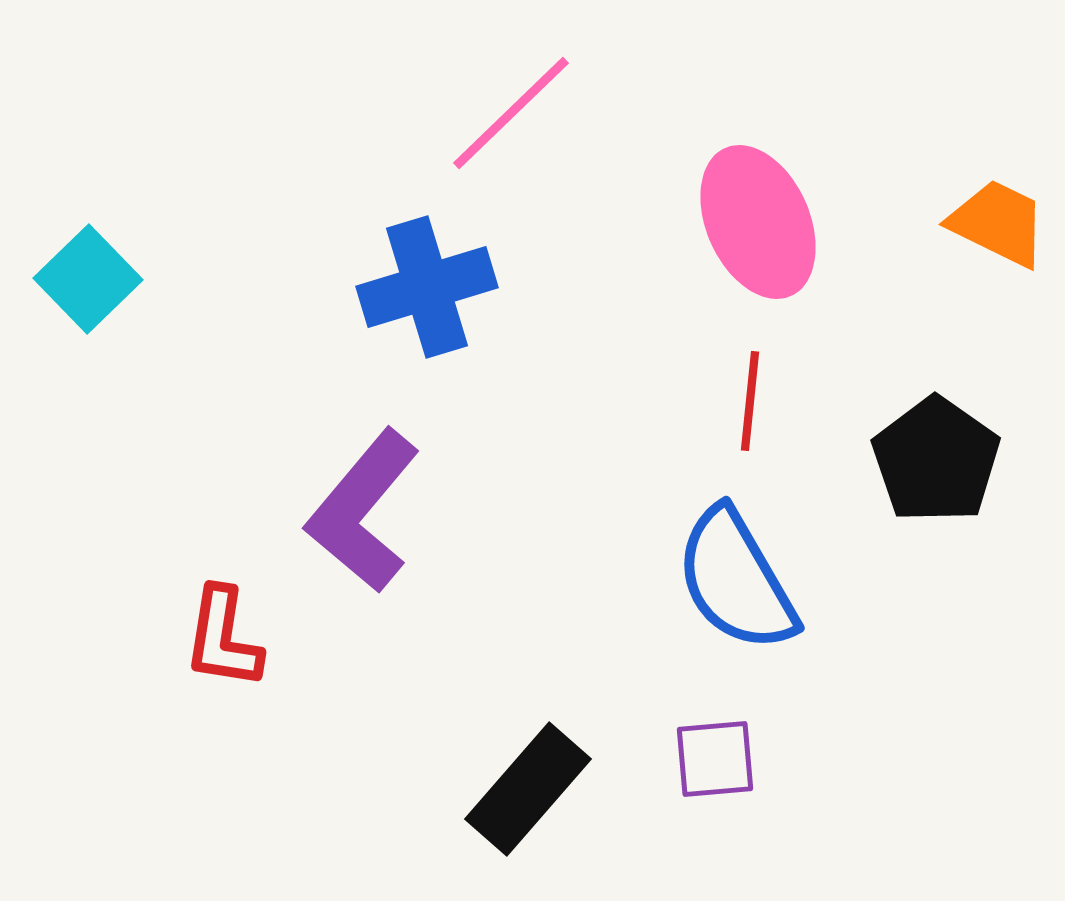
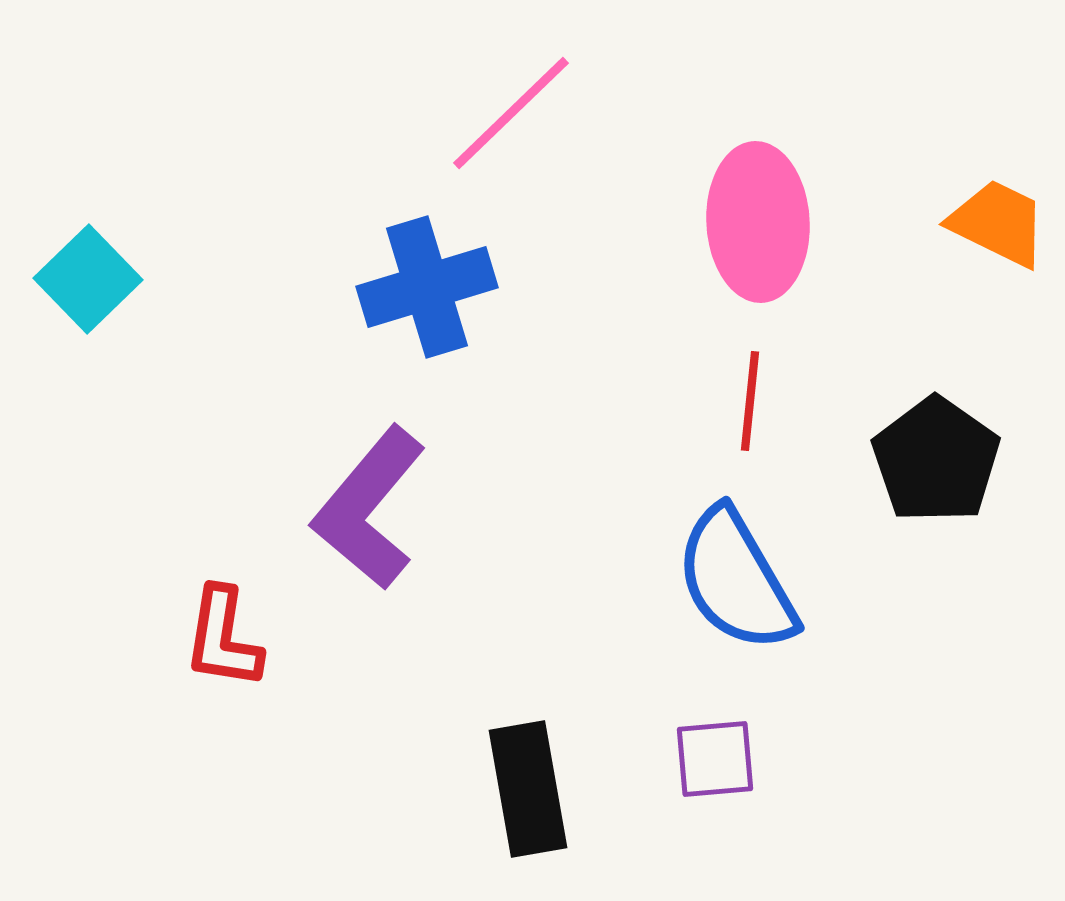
pink ellipse: rotated 21 degrees clockwise
purple L-shape: moved 6 px right, 3 px up
black rectangle: rotated 51 degrees counterclockwise
